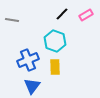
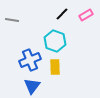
blue cross: moved 2 px right
